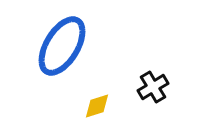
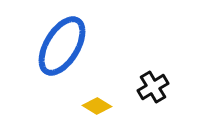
yellow diamond: rotated 48 degrees clockwise
